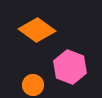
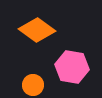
pink hexagon: moved 2 px right; rotated 12 degrees counterclockwise
